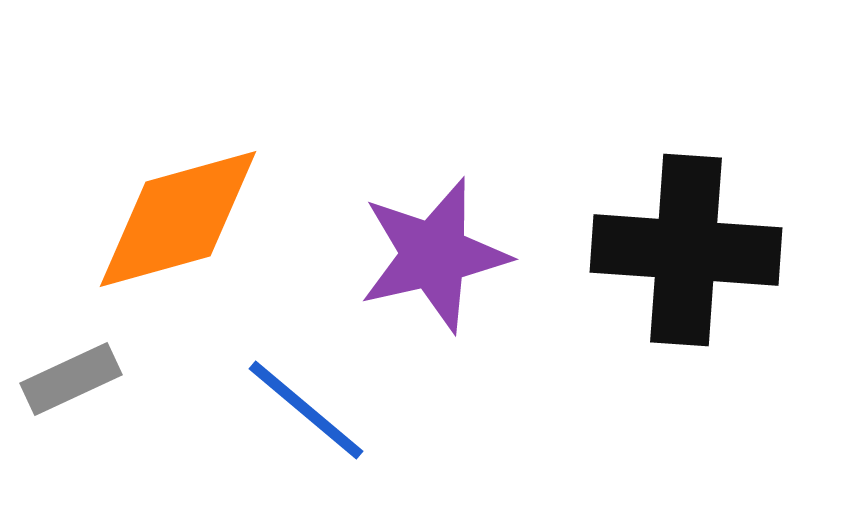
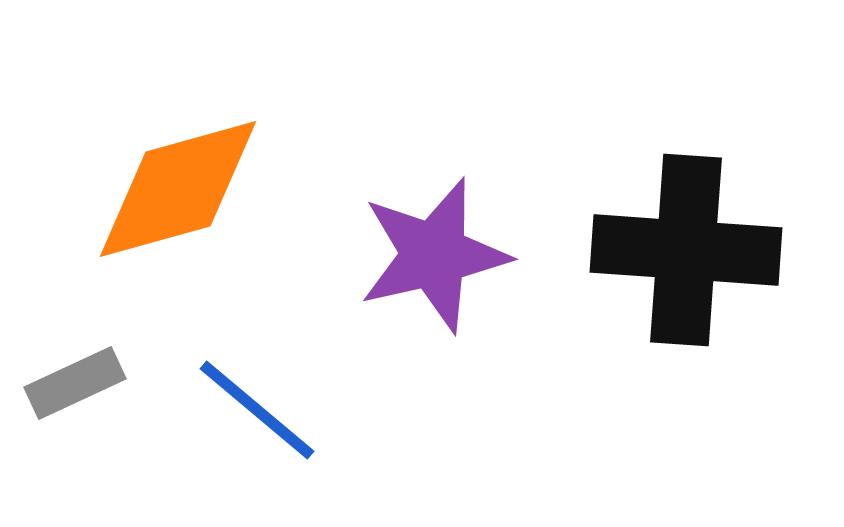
orange diamond: moved 30 px up
gray rectangle: moved 4 px right, 4 px down
blue line: moved 49 px left
